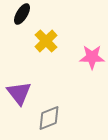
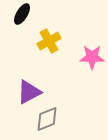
yellow cross: moved 3 px right; rotated 15 degrees clockwise
purple triangle: moved 10 px right, 1 px up; rotated 40 degrees clockwise
gray diamond: moved 2 px left, 1 px down
